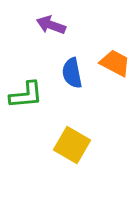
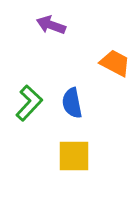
blue semicircle: moved 30 px down
green L-shape: moved 3 px right, 8 px down; rotated 42 degrees counterclockwise
yellow square: moved 2 px right, 11 px down; rotated 30 degrees counterclockwise
